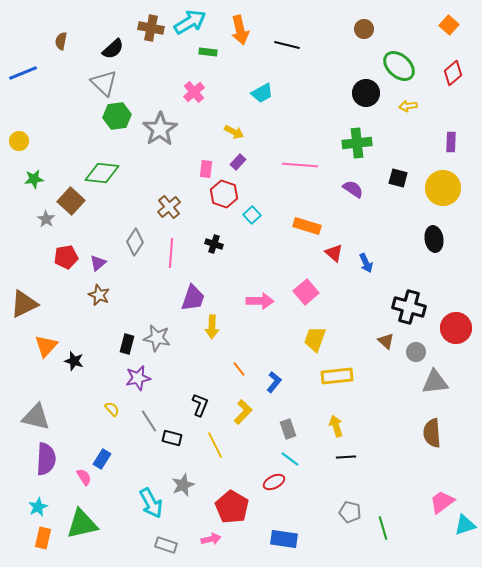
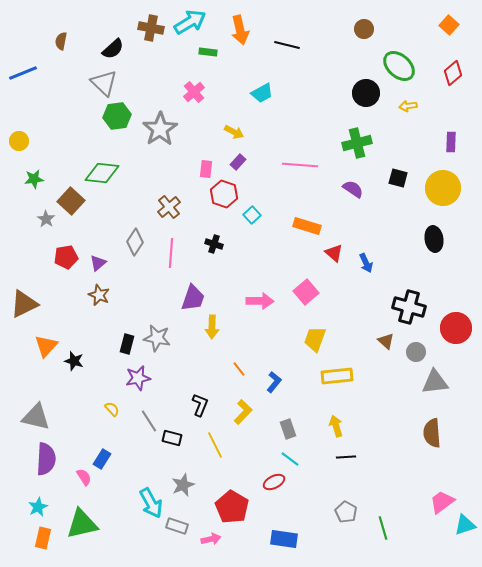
green cross at (357, 143): rotated 8 degrees counterclockwise
gray pentagon at (350, 512): moved 4 px left; rotated 15 degrees clockwise
gray rectangle at (166, 545): moved 11 px right, 19 px up
